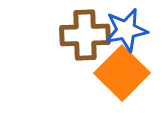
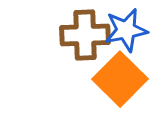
orange square: moved 2 px left, 6 px down
